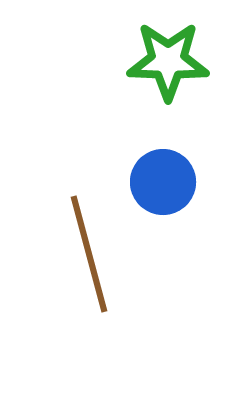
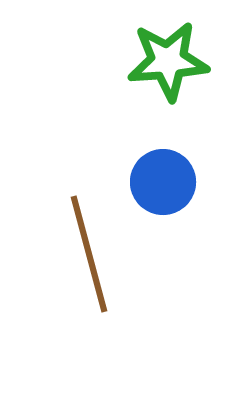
green star: rotated 6 degrees counterclockwise
